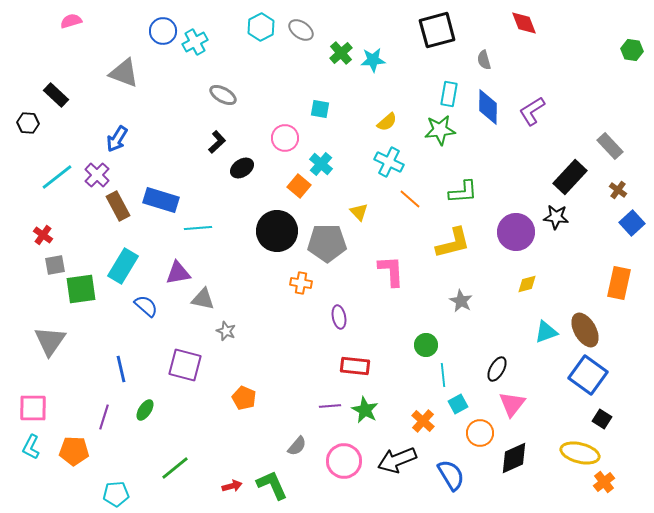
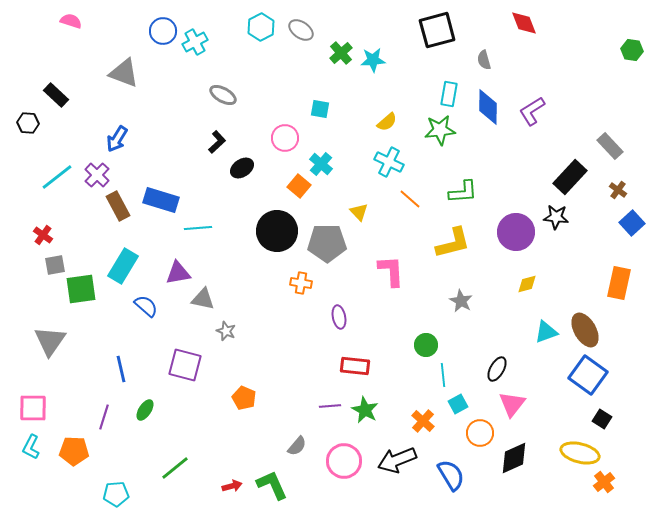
pink semicircle at (71, 21): rotated 35 degrees clockwise
